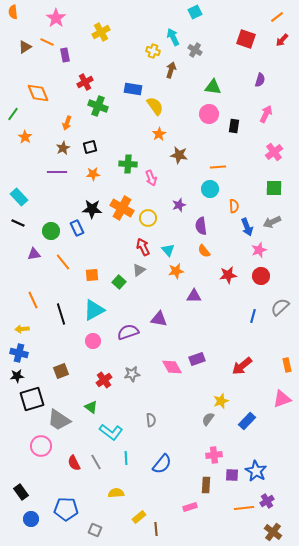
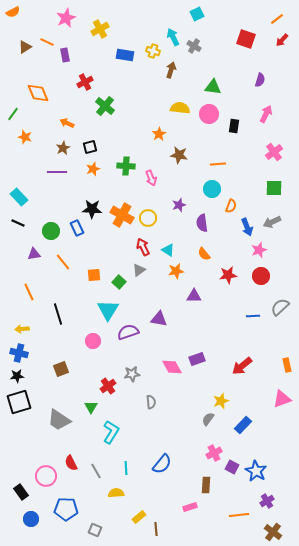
orange semicircle at (13, 12): rotated 112 degrees counterclockwise
cyan square at (195, 12): moved 2 px right, 2 px down
orange line at (277, 17): moved 2 px down
pink star at (56, 18): moved 10 px right; rotated 12 degrees clockwise
yellow cross at (101, 32): moved 1 px left, 3 px up
gray cross at (195, 50): moved 1 px left, 4 px up
blue rectangle at (133, 89): moved 8 px left, 34 px up
green cross at (98, 106): moved 7 px right; rotated 18 degrees clockwise
yellow semicircle at (155, 106): moved 25 px right, 2 px down; rotated 48 degrees counterclockwise
orange arrow at (67, 123): rotated 96 degrees clockwise
orange star at (25, 137): rotated 16 degrees counterclockwise
green cross at (128, 164): moved 2 px left, 2 px down
orange line at (218, 167): moved 3 px up
orange star at (93, 174): moved 5 px up; rotated 16 degrees counterclockwise
cyan circle at (210, 189): moved 2 px right
orange semicircle at (234, 206): moved 3 px left; rotated 24 degrees clockwise
orange cross at (122, 208): moved 7 px down
purple semicircle at (201, 226): moved 1 px right, 3 px up
cyan triangle at (168, 250): rotated 16 degrees counterclockwise
orange semicircle at (204, 251): moved 3 px down
orange square at (92, 275): moved 2 px right
orange line at (33, 300): moved 4 px left, 8 px up
cyan triangle at (94, 310): moved 14 px right; rotated 30 degrees counterclockwise
black line at (61, 314): moved 3 px left
blue line at (253, 316): rotated 72 degrees clockwise
brown square at (61, 371): moved 2 px up
red cross at (104, 380): moved 4 px right, 6 px down
black square at (32, 399): moved 13 px left, 3 px down
green triangle at (91, 407): rotated 24 degrees clockwise
gray semicircle at (151, 420): moved 18 px up
blue rectangle at (247, 421): moved 4 px left, 4 px down
cyan L-shape at (111, 432): rotated 95 degrees counterclockwise
pink circle at (41, 446): moved 5 px right, 30 px down
pink cross at (214, 455): moved 2 px up; rotated 21 degrees counterclockwise
cyan line at (126, 458): moved 10 px down
gray line at (96, 462): moved 9 px down
red semicircle at (74, 463): moved 3 px left
purple square at (232, 475): moved 8 px up; rotated 24 degrees clockwise
orange line at (244, 508): moved 5 px left, 7 px down
